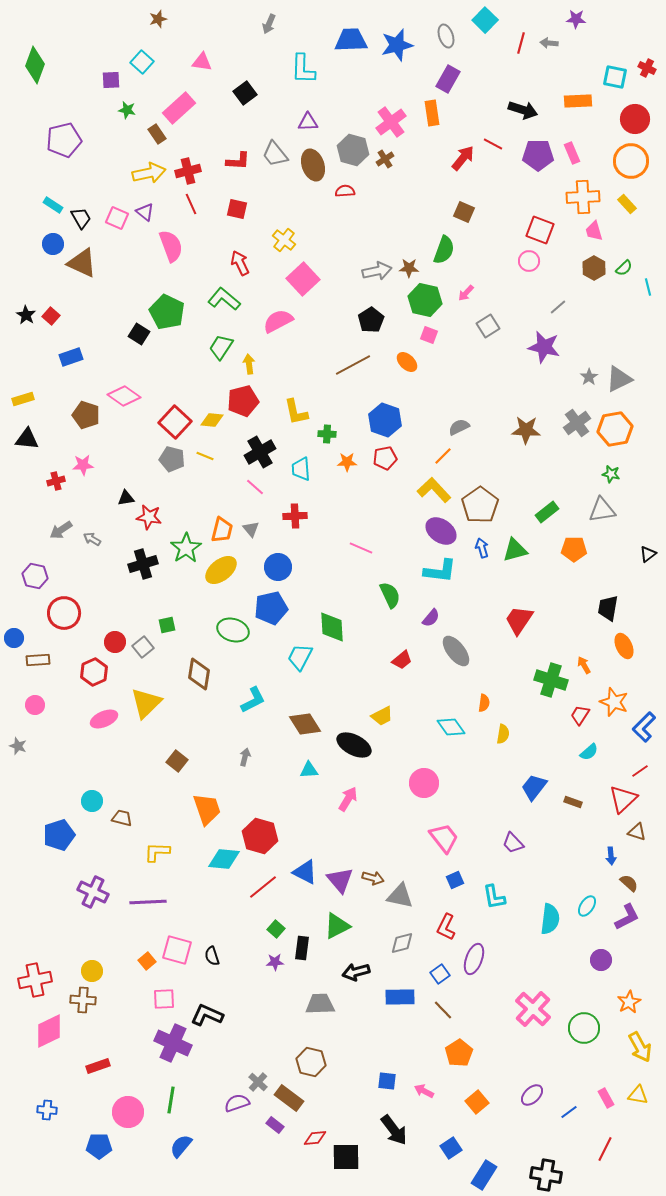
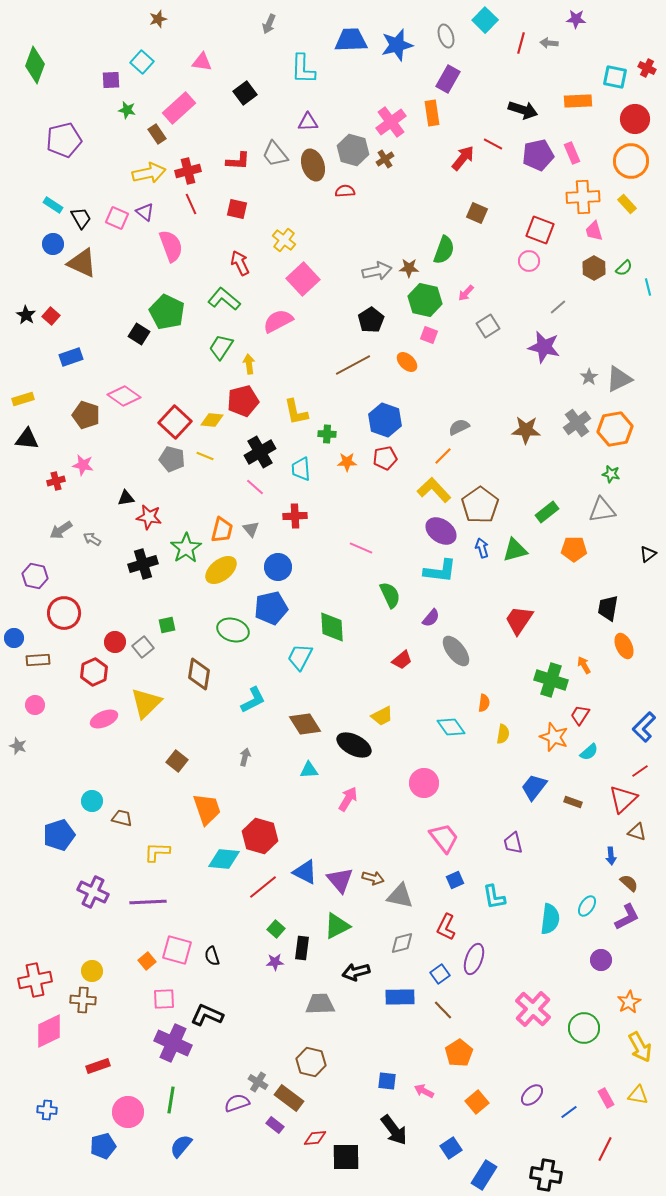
purple pentagon at (538, 155): rotated 12 degrees counterclockwise
brown square at (464, 212): moved 13 px right, 1 px down
pink star at (83, 465): rotated 15 degrees clockwise
orange star at (614, 702): moved 60 px left, 35 px down
purple trapezoid at (513, 843): rotated 30 degrees clockwise
gray cross at (258, 1082): rotated 12 degrees counterclockwise
blue pentagon at (99, 1146): moved 4 px right; rotated 15 degrees counterclockwise
